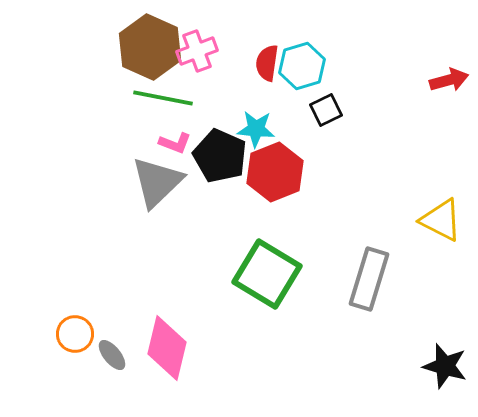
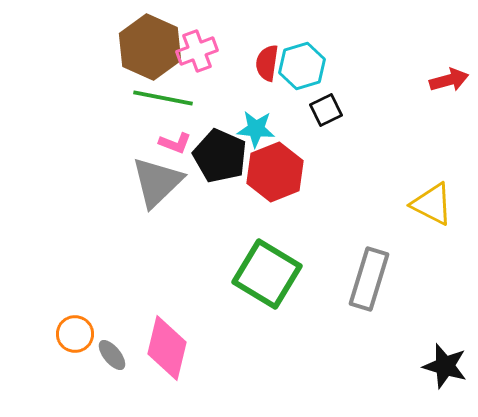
yellow triangle: moved 9 px left, 16 px up
